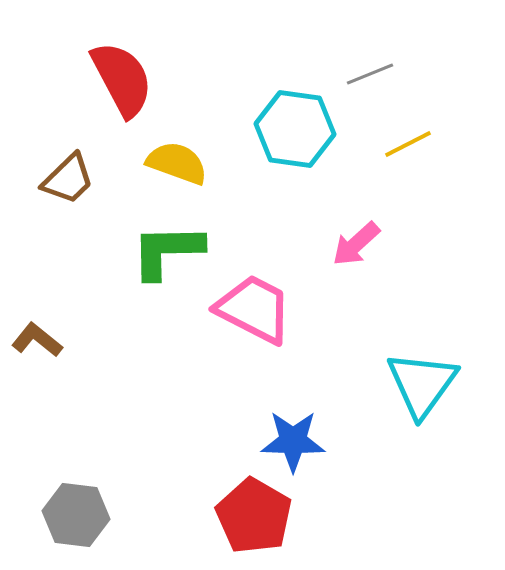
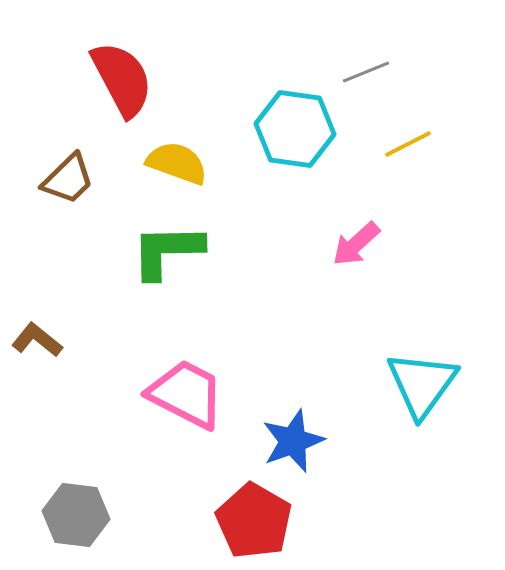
gray line: moved 4 px left, 2 px up
pink trapezoid: moved 68 px left, 85 px down
blue star: rotated 22 degrees counterclockwise
red pentagon: moved 5 px down
